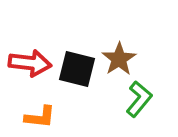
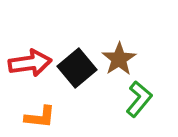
red arrow: rotated 15 degrees counterclockwise
black square: moved 1 px up; rotated 36 degrees clockwise
